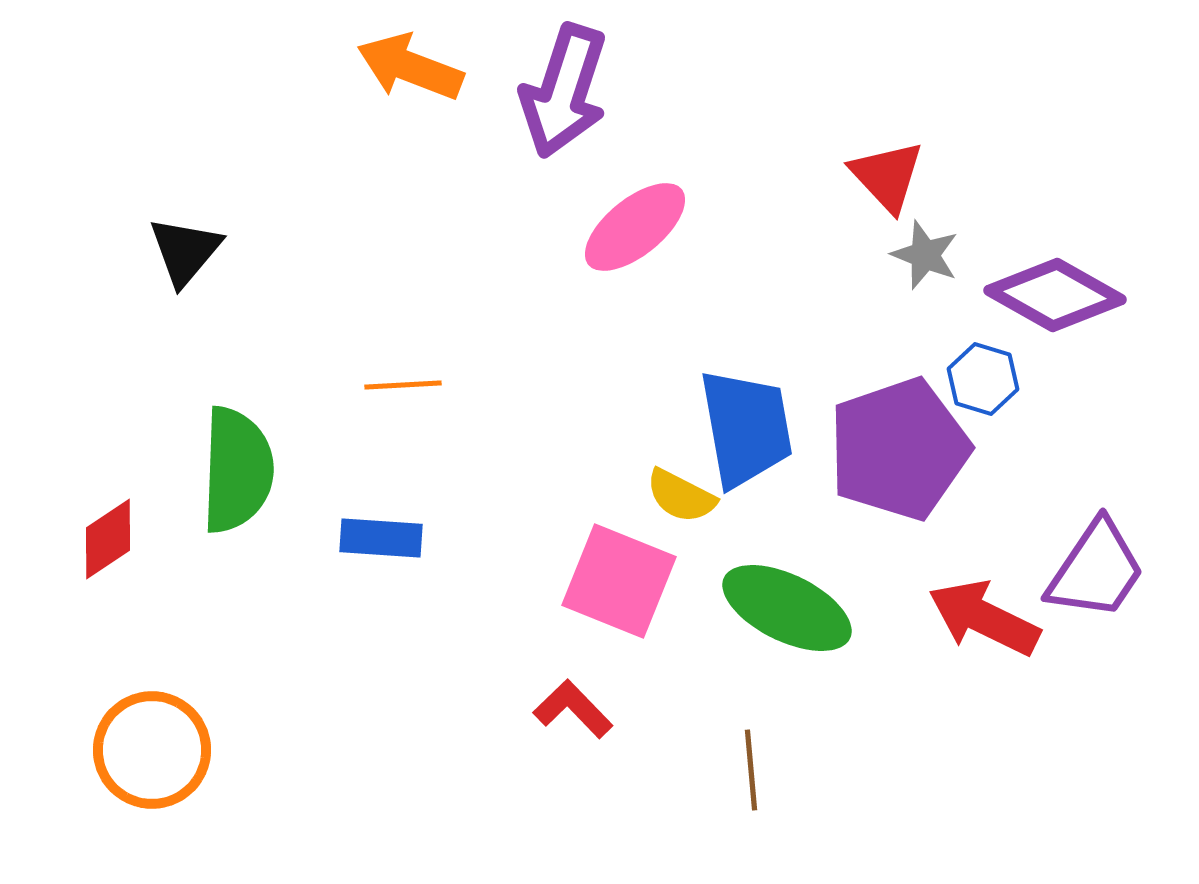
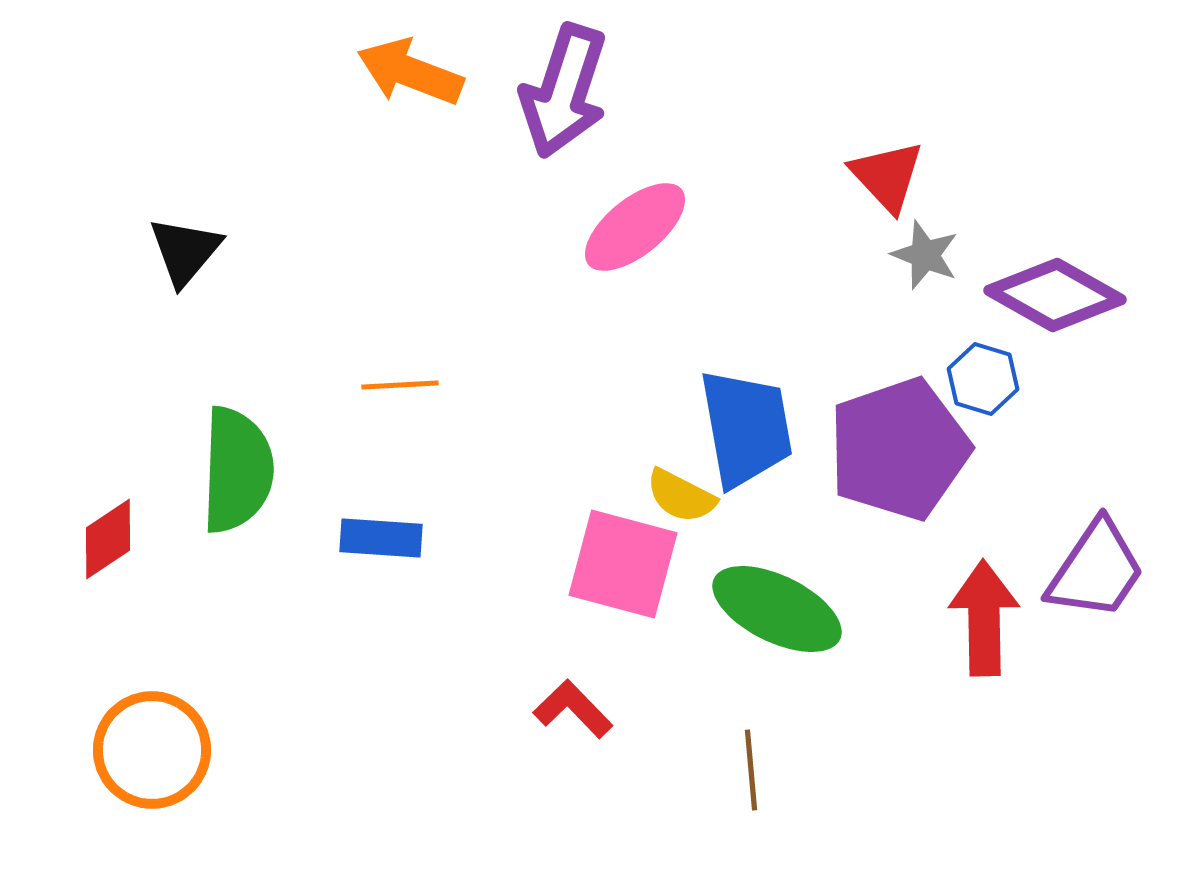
orange arrow: moved 5 px down
orange line: moved 3 px left
pink square: moved 4 px right, 17 px up; rotated 7 degrees counterclockwise
green ellipse: moved 10 px left, 1 px down
red arrow: rotated 63 degrees clockwise
